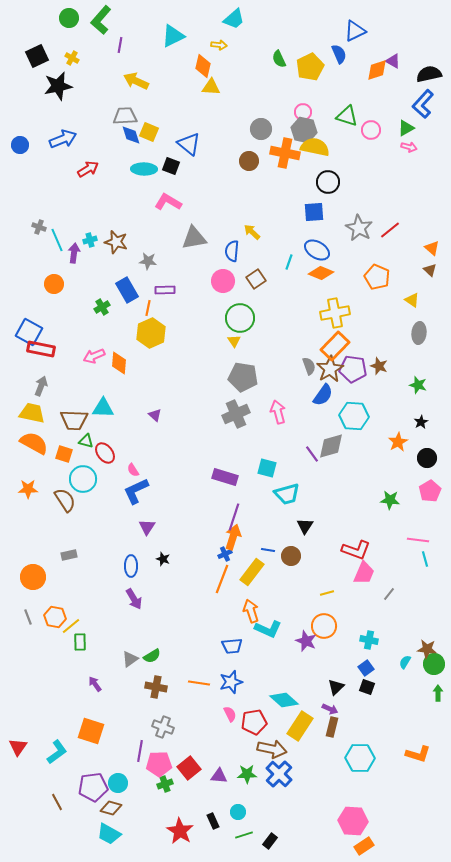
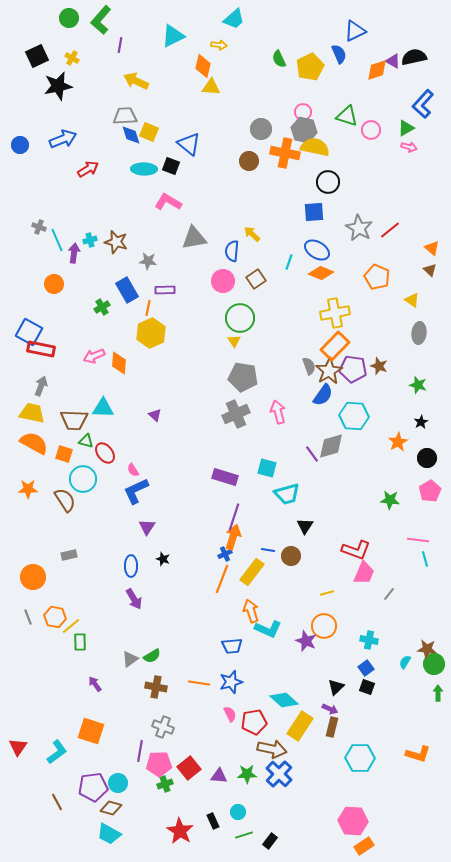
black semicircle at (429, 74): moved 15 px left, 17 px up
yellow arrow at (252, 232): moved 2 px down
brown star at (330, 369): moved 1 px left, 2 px down
